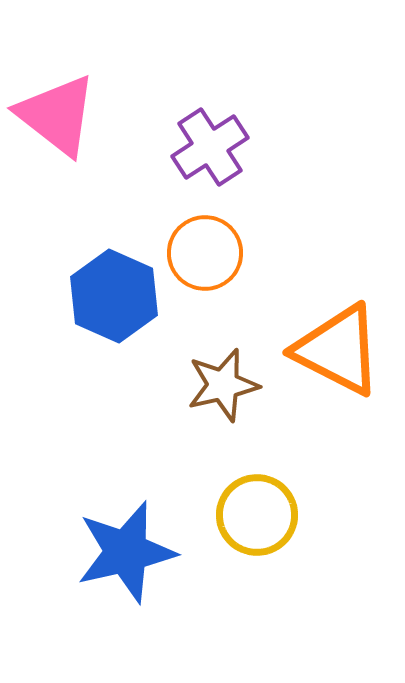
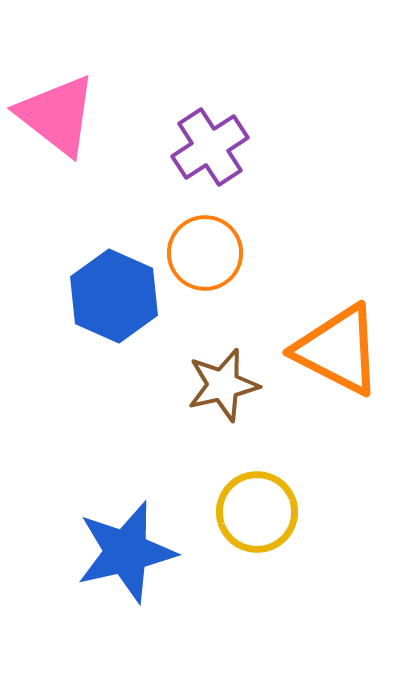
yellow circle: moved 3 px up
